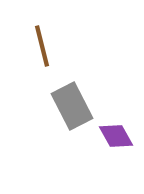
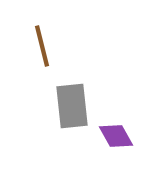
gray rectangle: rotated 21 degrees clockwise
